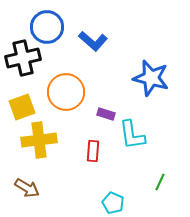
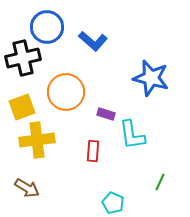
yellow cross: moved 2 px left
